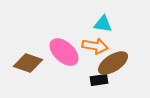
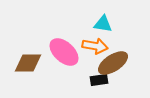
brown diamond: rotated 20 degrees counterclockwise
